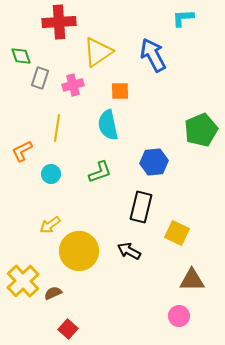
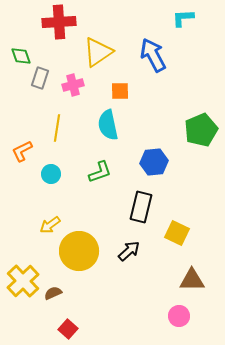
black arrow: rotated 110 degrees clockwise
